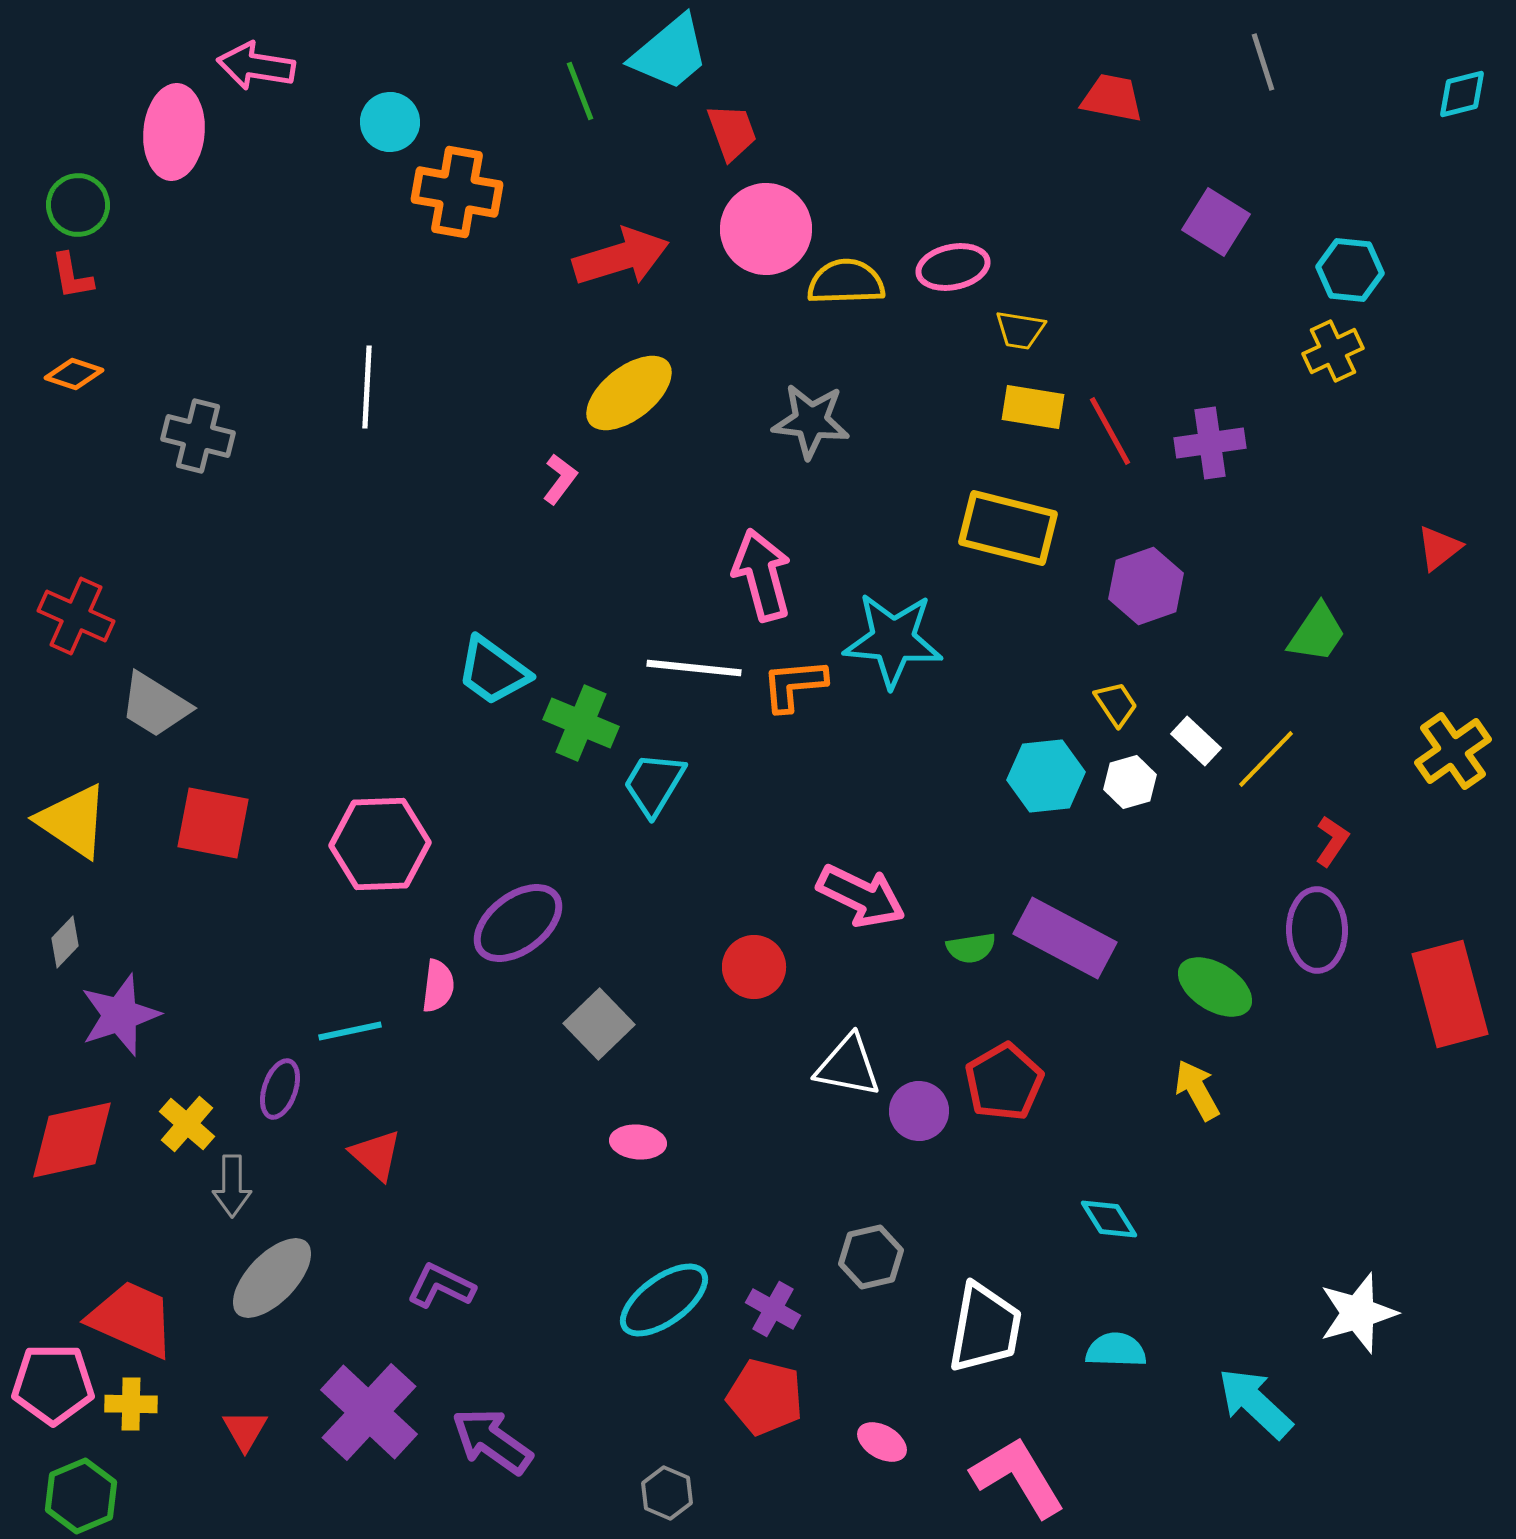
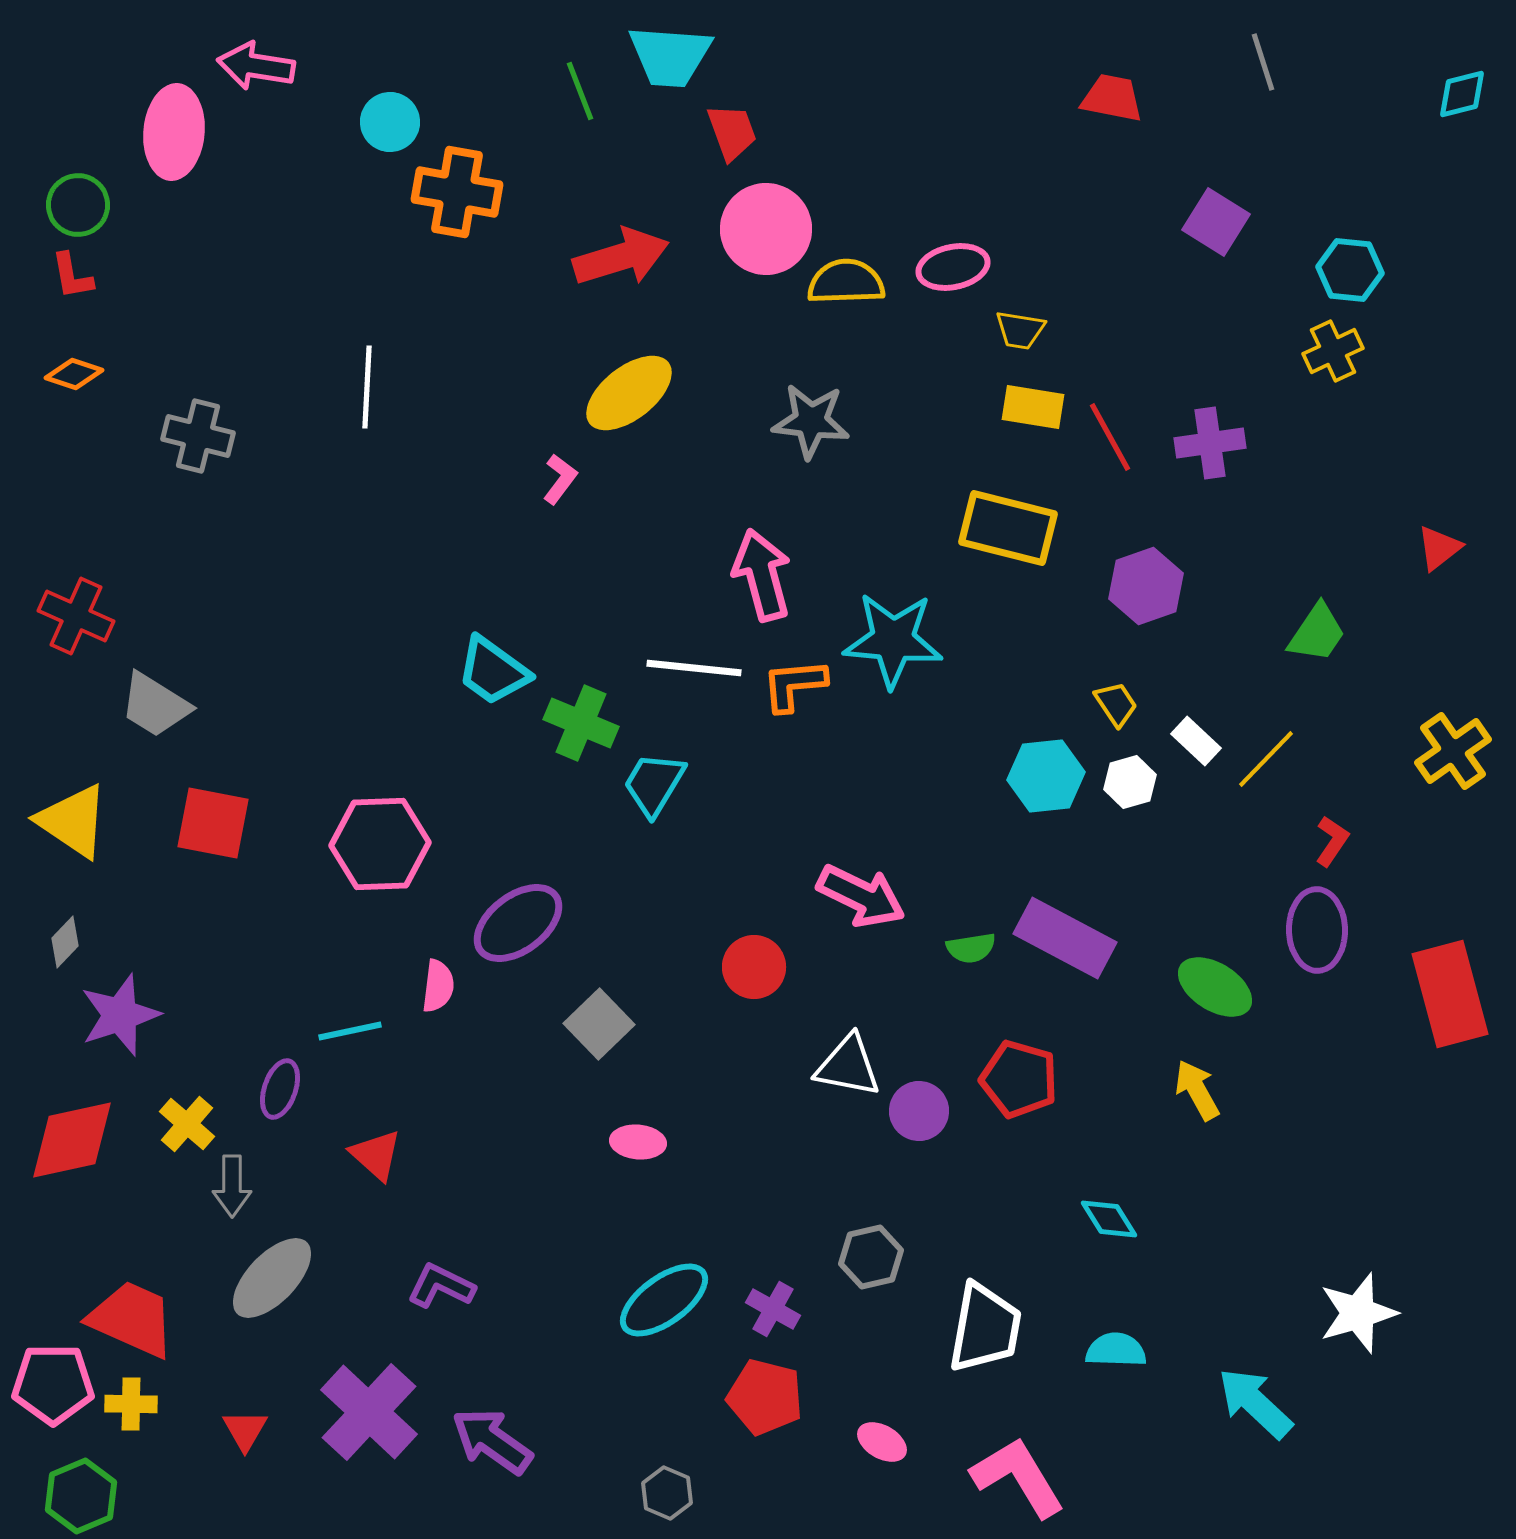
cyan trapezoid at (670, 53): moved 3 px down; rotated 44 degrees clockwise
red line at (1110, 431): moved 6 px down
red pentagon at (1004, 1082): moved 15 px right, 3 px up; rotated 26 degrees counterclockwise
